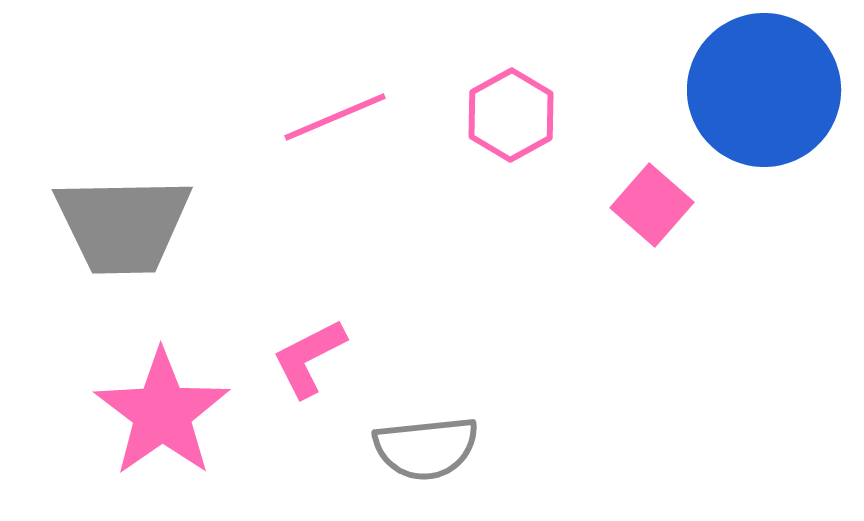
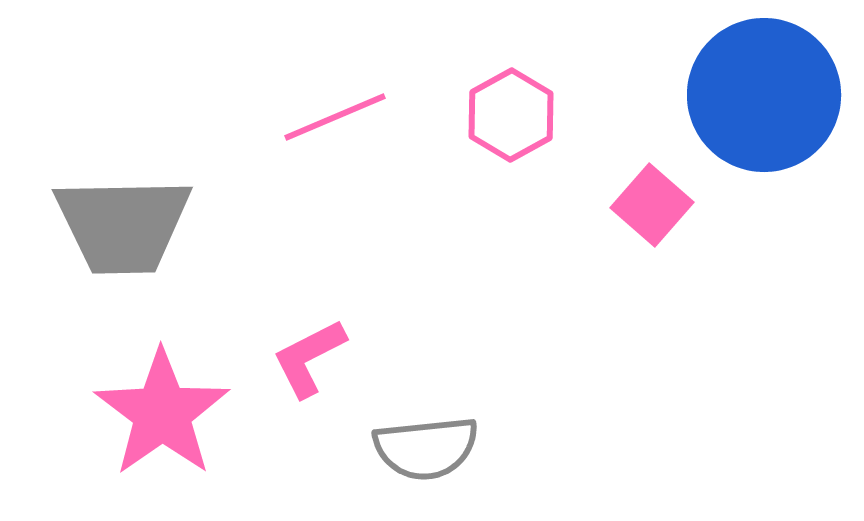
blue circle: moved 5 px down
